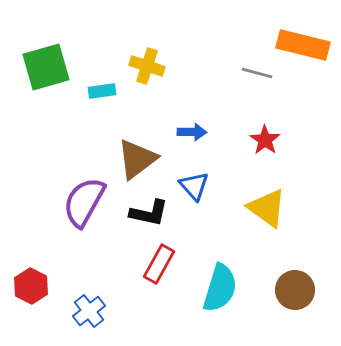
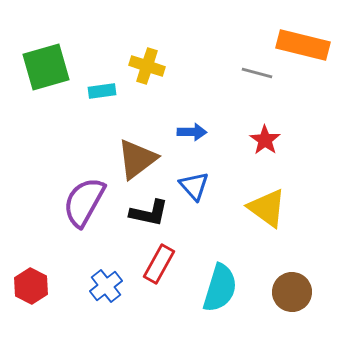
brown circle: moved 3 px left, 2 px down
blue cross: moved 17 px right, 25 px up
